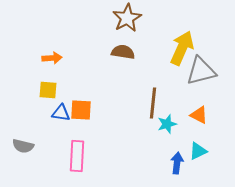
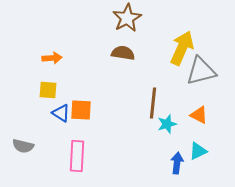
brown semicircle: moved 1 px down
blue triangle: rotated 24 degrees clockwise
